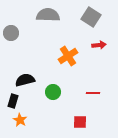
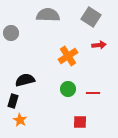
green circle: moved 15 px right, 3 px up
